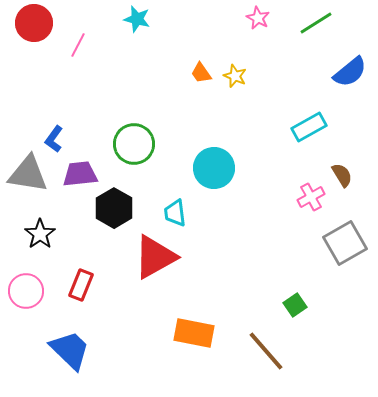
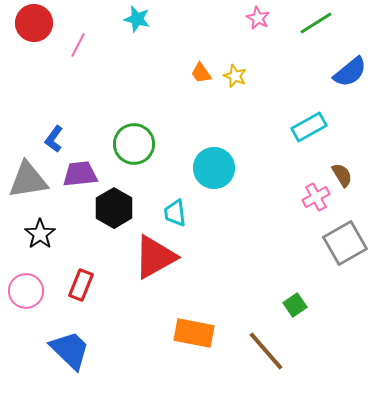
gray triangle: moved 6 px down; rotated 18 degrees counterclockwise
pink cross: moved 5 px right
